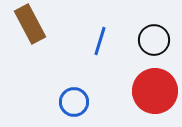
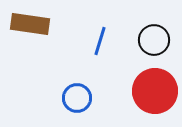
brown rectangle: rotated 54 degrees counterclockwise
blue circle: moved 3 px right, 4 px up
